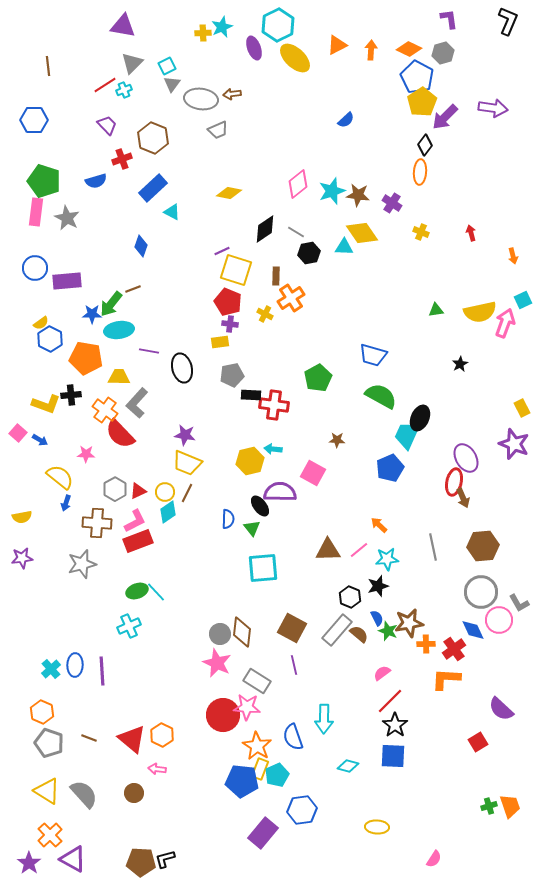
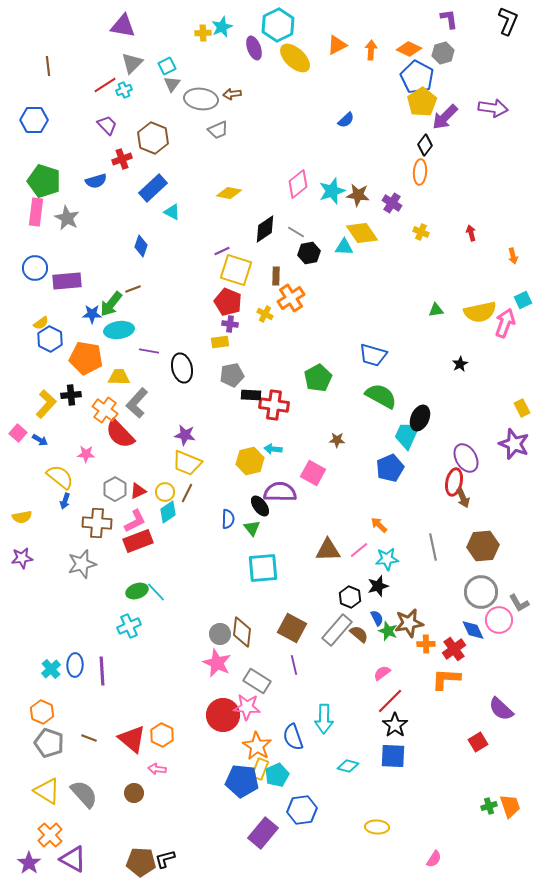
yellow L-shape at (46, 404): rotated 68 degrees counterclockwise
blue arrow at (66, 503): moved 1 px left, 2 px up
